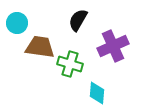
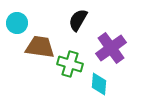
purple cross: moved 2 px left, 2 px down; rotated 12 degrees counterclockwise
cyan diamond: moved 2 px right, 9 px up
